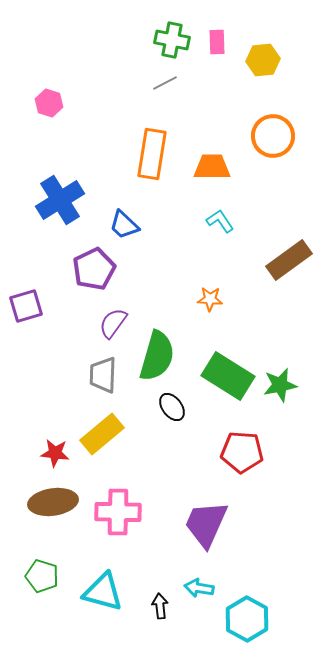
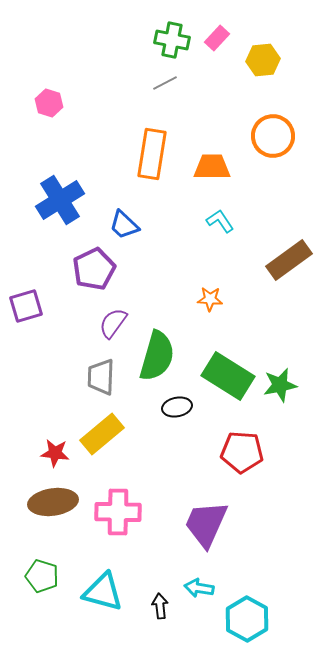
pink rectangle: moved 4 px up; rotated 45 degrees clockwise
gray trapezoid: moved 2 px left, 2 px down
black ellipse: moved 5 px right; rotated 64 degrees counterclockwise
